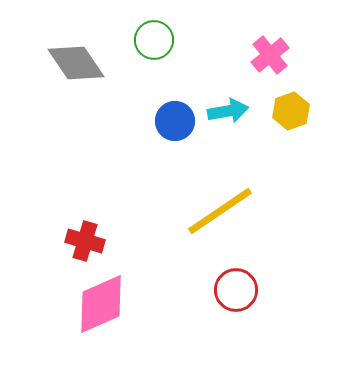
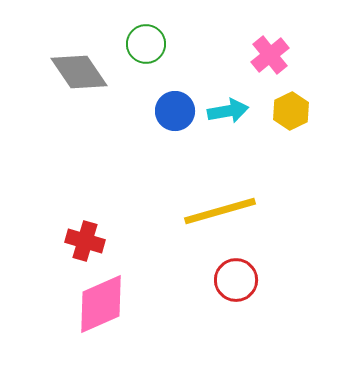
green circle: moved 8 px left, 4 px down
gray diamond: moved 3 px right, 9 px down
yellow hexagon: rotated 6 degrees counterclockwise
blue circle: moved 10 px up
yellow line: rotated 18 degrees clockwise
red circle: moved 10 px up
